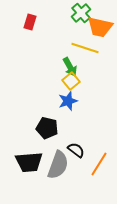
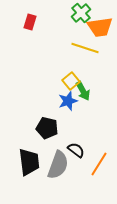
orange trapezoid: rotated 20 degrees counterclockwise
green arrow: moved 13 px right, 24 px down
black trapezoid: rotated 92 degrees counterclockwise
